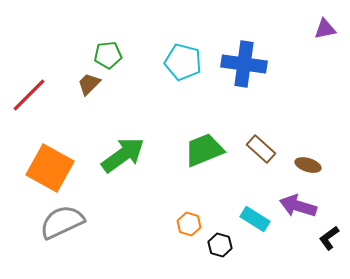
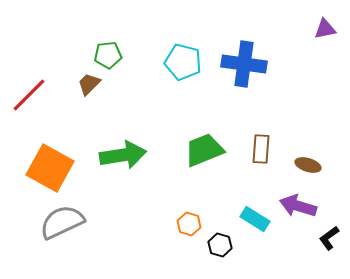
brown rectangle: rotated 52 degrees clockwise
green arrow: rotated 27 degrees clockwise
